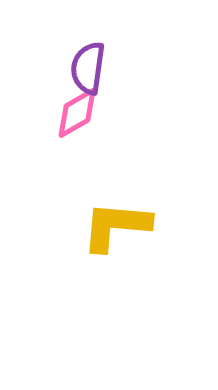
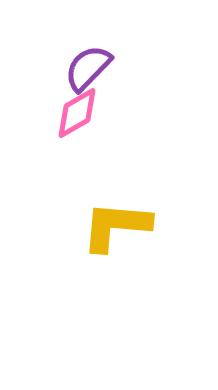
purple semicircle: rotated 36 degrees clockwise
